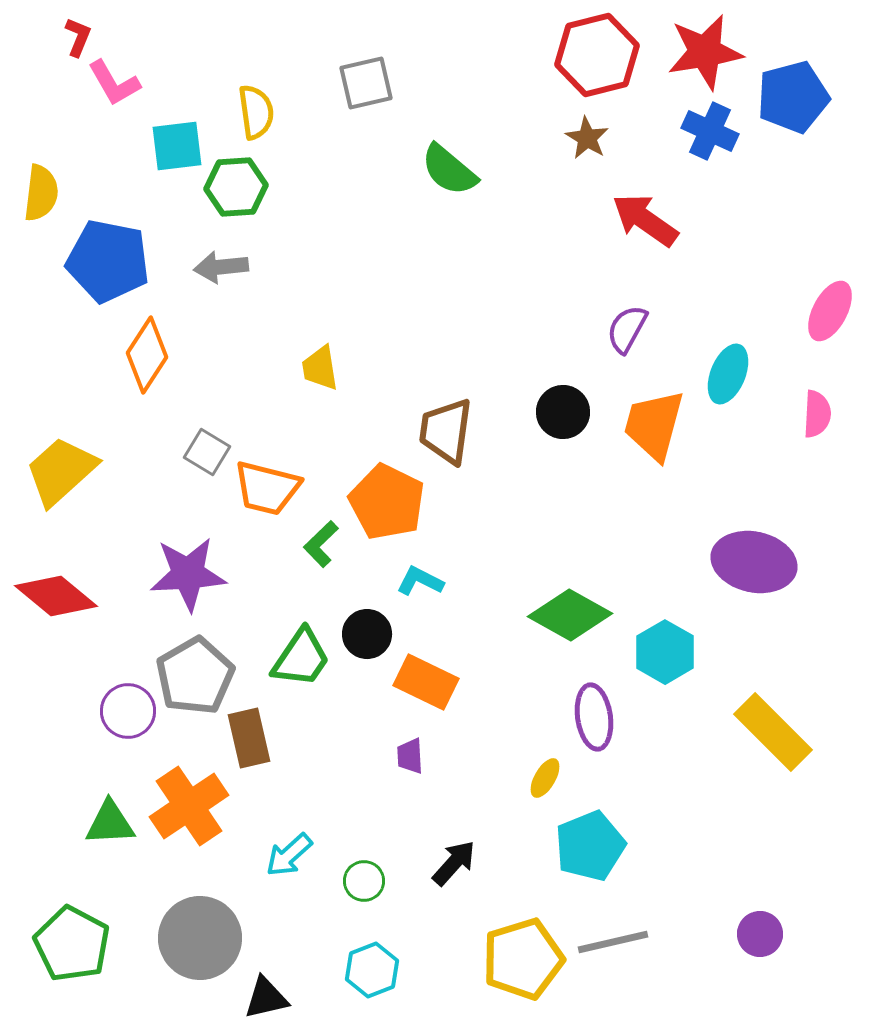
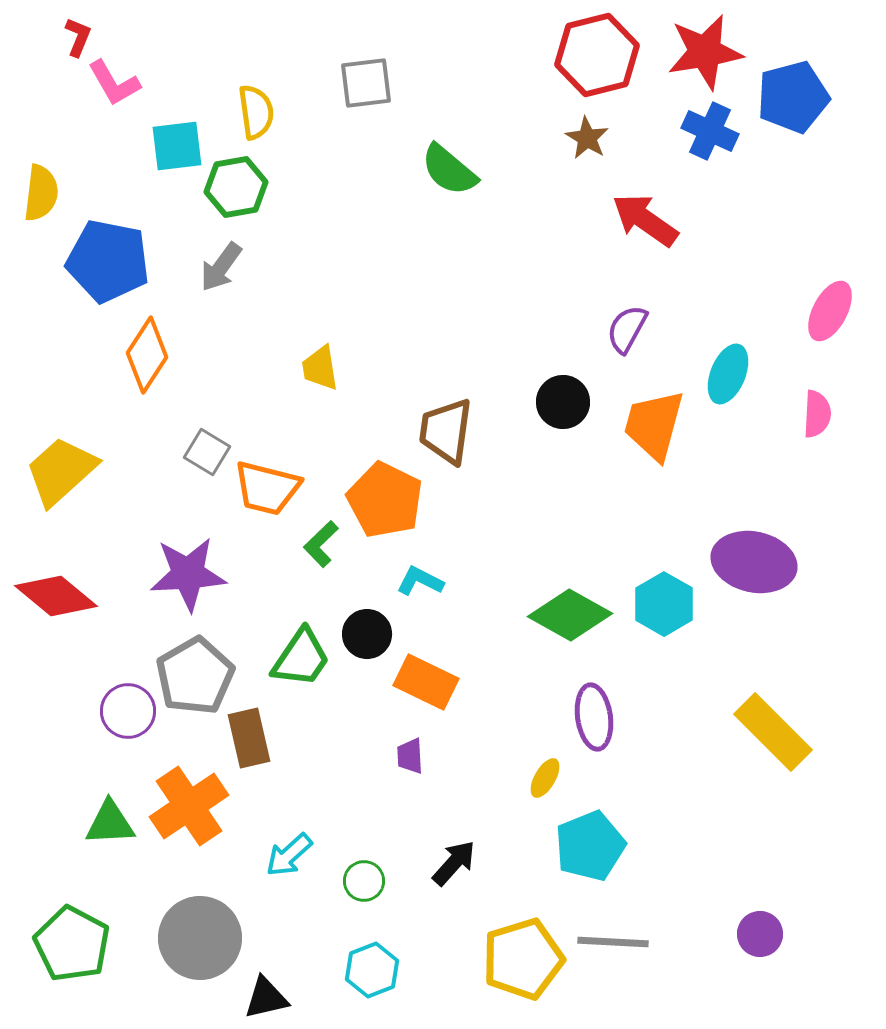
gray square at (366, 83): rotated 6 degrees clockwise
green hexagon at (236, 187): rotated 6 degrees counterclockwise
gray arrow at (221, 267): rotated 48 degrees counterclockwise
black circle at (563, 412): moved 10 px up
orange pentagon at (387, 502): moved 2 px left, 2 px up
cyan hexagon at (665, 652): moved 1 px left, 48 px up
gray line at (613, 942): rotated 16 degrees clockwise
